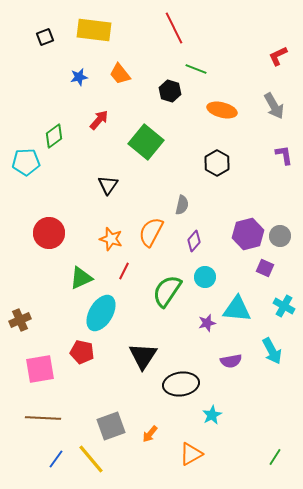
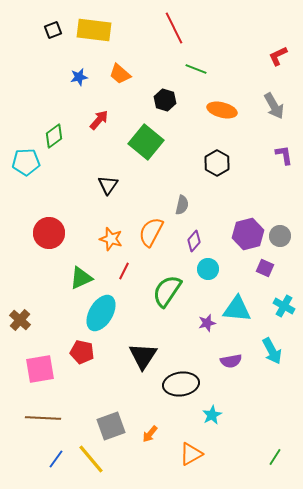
black square at (45, 37): moved 8 px right, 7 px up
orange trapezoid at (120, 74): rotated 10 degrees counterclockwise
black hexagon at (170, 91): moved 5 px left, 9 px down
cyan circle at (205, 277): moved 3 px right, 8 px up
brown cross at (20, 320): rotated 25 degrees counterclockwise
